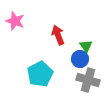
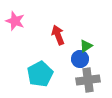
green triangle: rotated 32 degrees clockwise
gray cross: rotated 25 degrees counterclockwise
